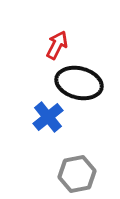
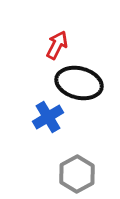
blue cross: rotated 8 degrees clockwise
gray hexagon: rotated 18 degrees counterclockwise
